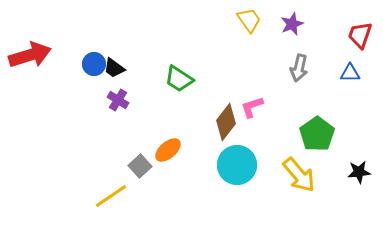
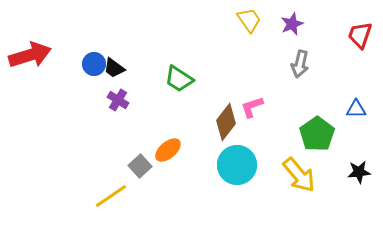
gray arrow: moved 1 px right, 4 px up
blue triangle: moved 6 px right, 36 px down
